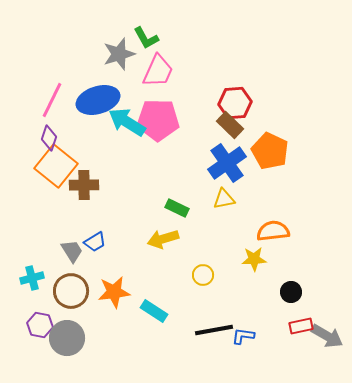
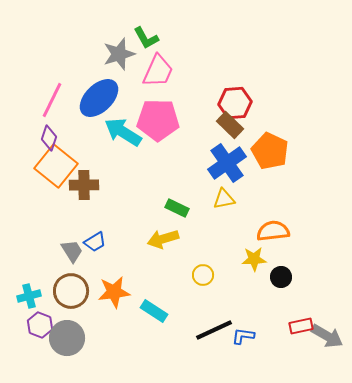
blue ellipse: moved 1 px right, 2 px up; rotated 27 degrees counterclockwise
cyan arrow: moved 4 px left, 10 px down
cyan cross: moved 3 px left, 18 px down
black circle: moved 10 px left, 15 px up
purple hexagon: rotated 10 degrees clockwise
black line: rotated 15 degrees counterclockwise
